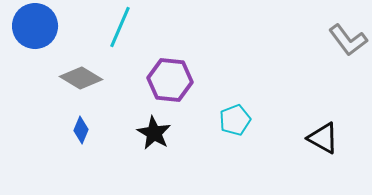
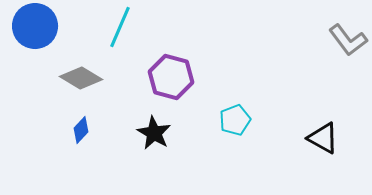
purple hexagon: moved 1 px right, 3 px up; rotated 9 degrees clockwise
blue diamond: rotated 20 degrees clockwise
